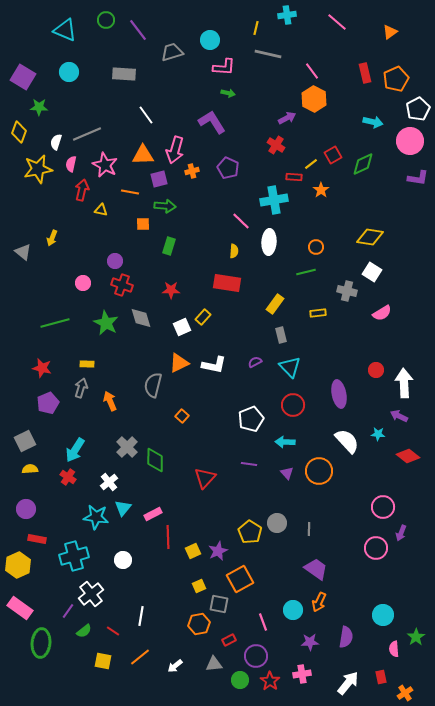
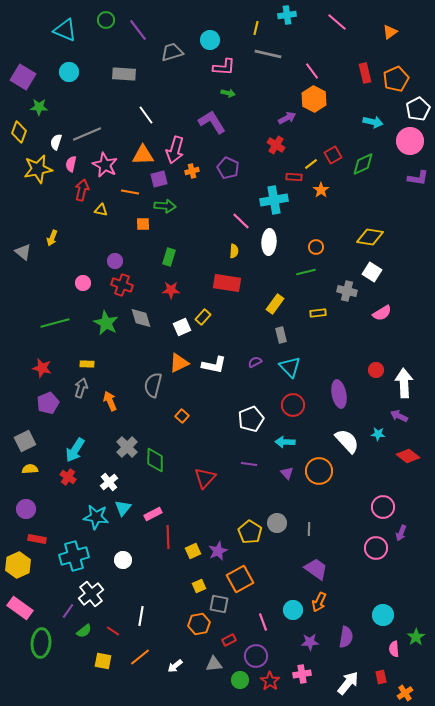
green rectangle at (169, 246): moved 11 px down
